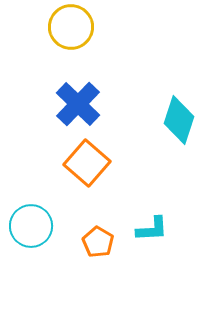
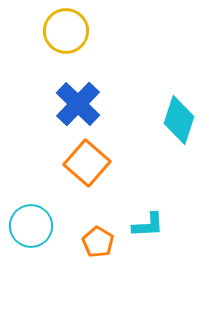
yellow circle: moved 5 px left, 4 px down
cyan L-shape: moved 4 px left, 4 px up
